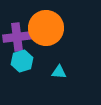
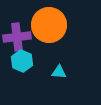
orange circle: moved 3 px right, 3 px up
cyan hexagon: rotated 20 degrees counterclockwise
